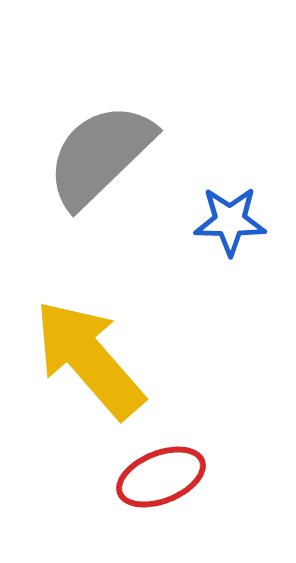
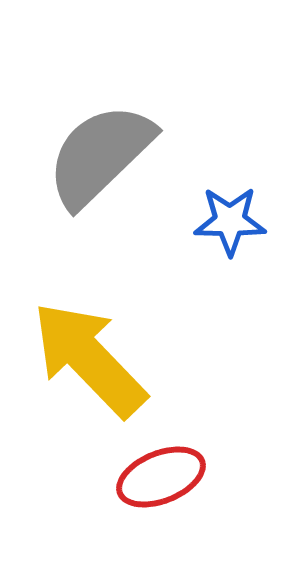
yellow arrow: rotated 3 degrees counterclockwise
